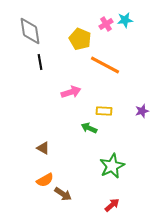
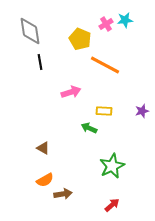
brown arrow: rotated 42 degrees counterclockwise
